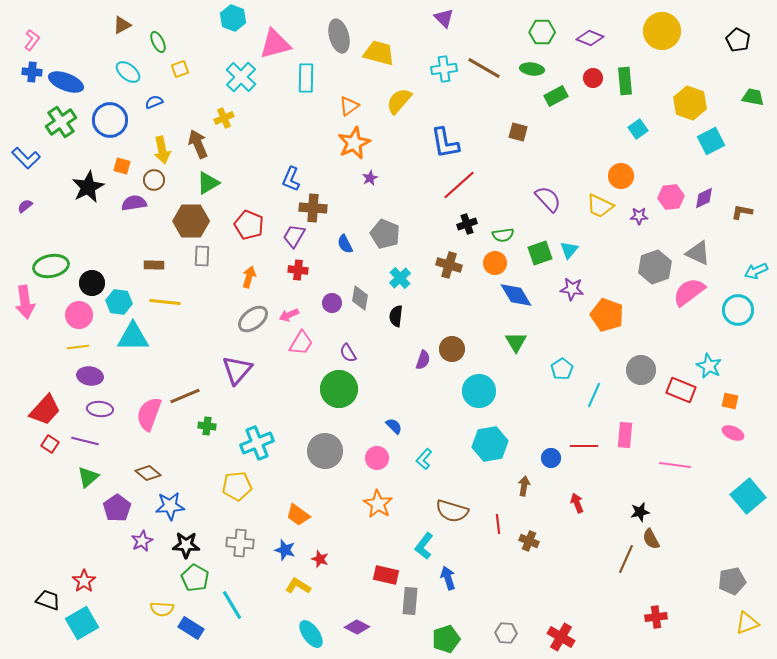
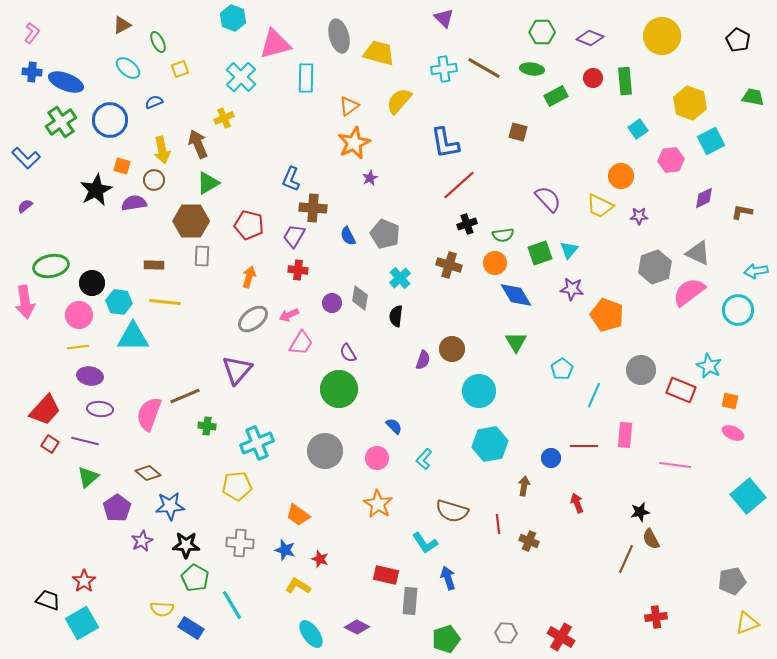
yellow circle at (662, 31): moved 5 px down
pink L-shape at (32, 40): moved 7 px up
cyan ellipse at (128, 72): moved 4 px up
black star at (88, 187): moved 8 px right, 3 px down
pink hexagon at (671, 197): moved 37 px up
red pentagon at (249, 225): rotated 8 degrees counterclockwise
blue semicircle at (345, 244): moved 3 px right, 8 px up
cyan arrow at (756, 271): rotated 15 degrees clockwise
cyan L-shape at (424, 546): moved 1 px right, 3 px up; rotated 72 degrees counterclockwise
